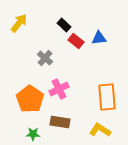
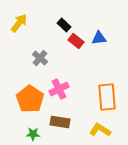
gray cross: moved 5 px left
